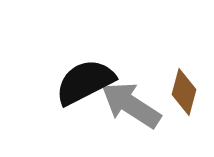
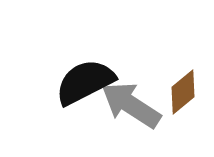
brown diamond: moved 1 px left; rotated 36 degrees clockwise
